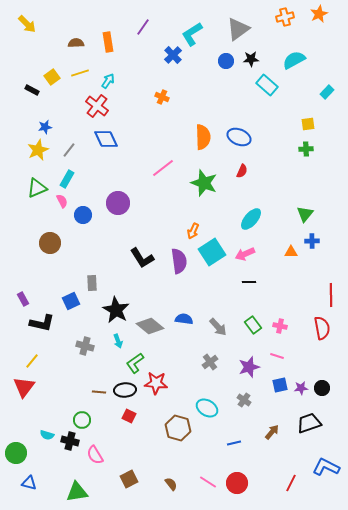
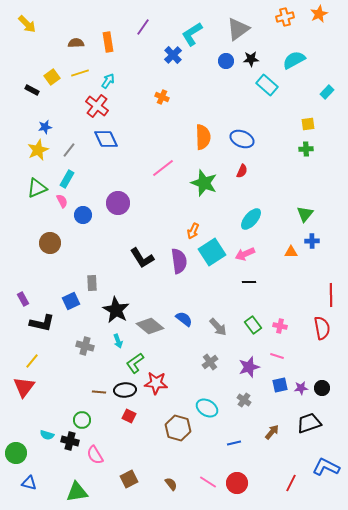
blue ellipse at (239, 137): moved 3 px right, 2 px down
blue semicircle at (184, 319): rotated 30 degrees clockwise
